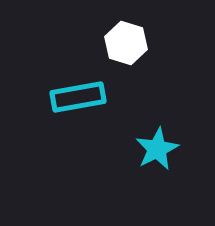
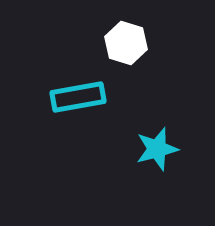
cyan star: rotated 12 degrees clockwise
